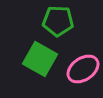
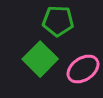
green square: rotated 16 degrees clockwise
